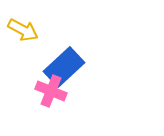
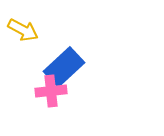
pink cross: rotated 28 degrees counterclockwise
